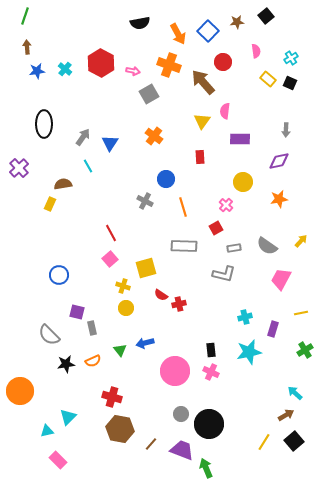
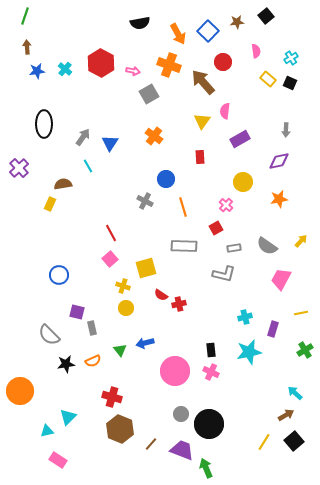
purple rectangle at (240, 139): rotated 30 degrees counterclockwise
brown hexagon at (120, 429): rotated 12 degrees clockwise
pink rectangle at (58, 460): rotated 12 degrees counterclockwise
